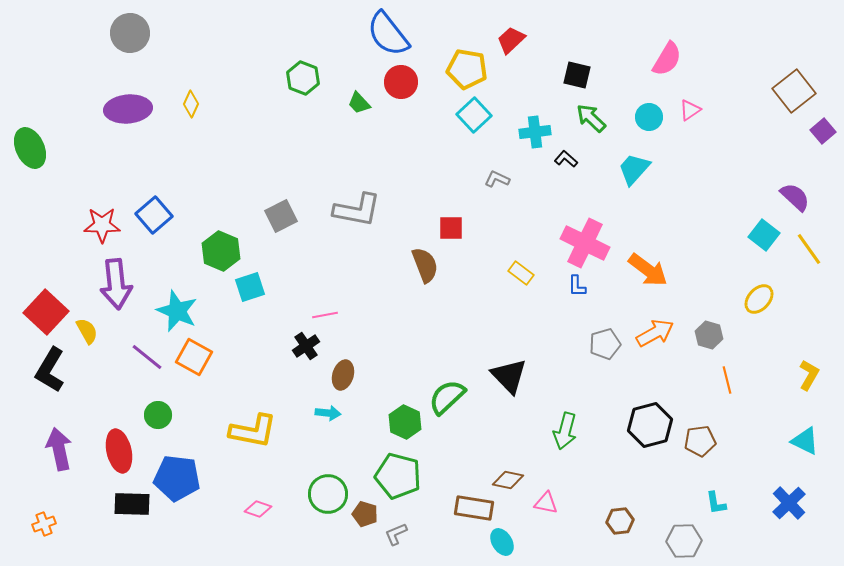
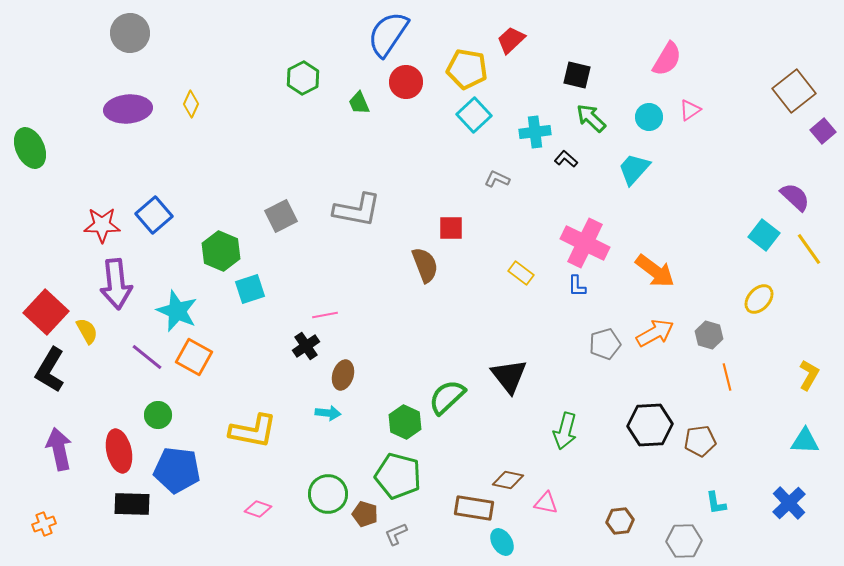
blue semicircle at (388, 34): rotated 72 degrees clockwise
green hexagon at (303, 78): rotated 12 degrees clockwise
red circle at (401, 82): moved 5 px right
green trapezoid at (359, 103): rotated 20 degrees clockwise
orange arrow at (648, 270): moved 7 px right, 1 px down
cyan square at (250, 287): moved 2 px down
black triangle at (509, 376): rotated 6 degrees clockwise
orange line at (727, 380): moved 3 px up
black hexagon at (650, 425): rotated 12 degrees clockwise
cyan triangle at (805, 441): rotated 24 degrees counterclockwise
blue pentagon at (177, 478): moved 8 px up
